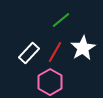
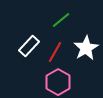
white star: moved 3 px right
white rectangle: moved 7 px up
pink hexagon: moved 8 px right
